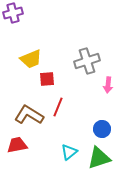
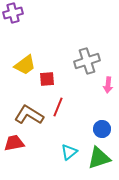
yellow trapezoid: moved 6 px left, 6 px down; rotated 15 degrees counterclockwise
red trapezoid: moved 3 px left, 2 px up
